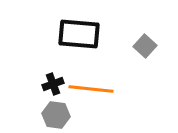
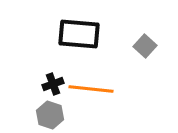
gray hexagon: moved 6 px left; rotated 12 degrees clockwise
